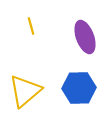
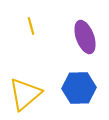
yellow triangle: moved 3 px down
